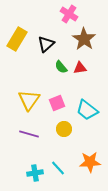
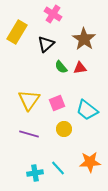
pink cross: moved 16 px left
yellow rectangle: moved 7 px up
